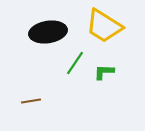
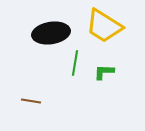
black ellipse: moved 3 px right, 1 px down
green line: rotated 25 degrees counterclockwise
brown line: rotated 18 degrees clockwise
